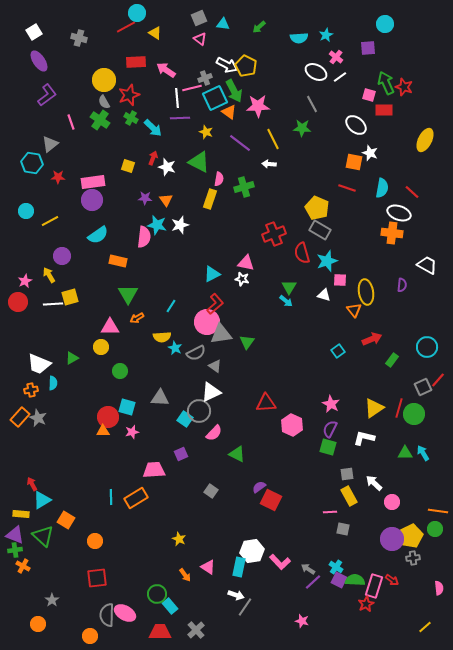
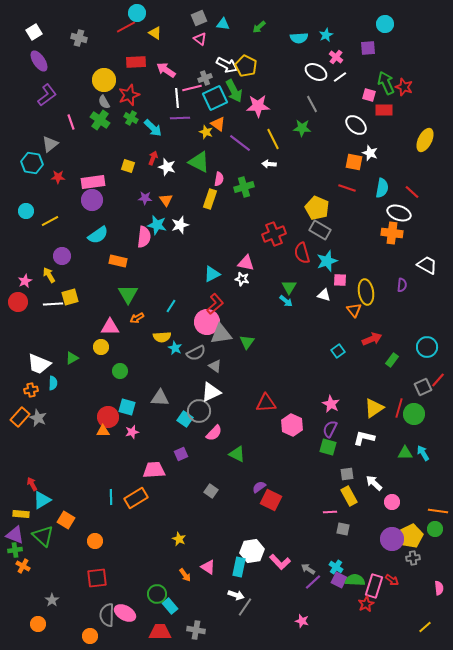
orange triangle at (229, 112): moved 11 px left, 12 px down
gray cross at (196, 630): rotated 36 degrees counterclockwise
